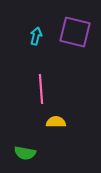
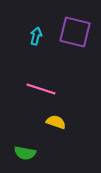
pink line: rotated 68 degrees counterclockwise
yellow semicircle: rotated 18 degrees clockwise
